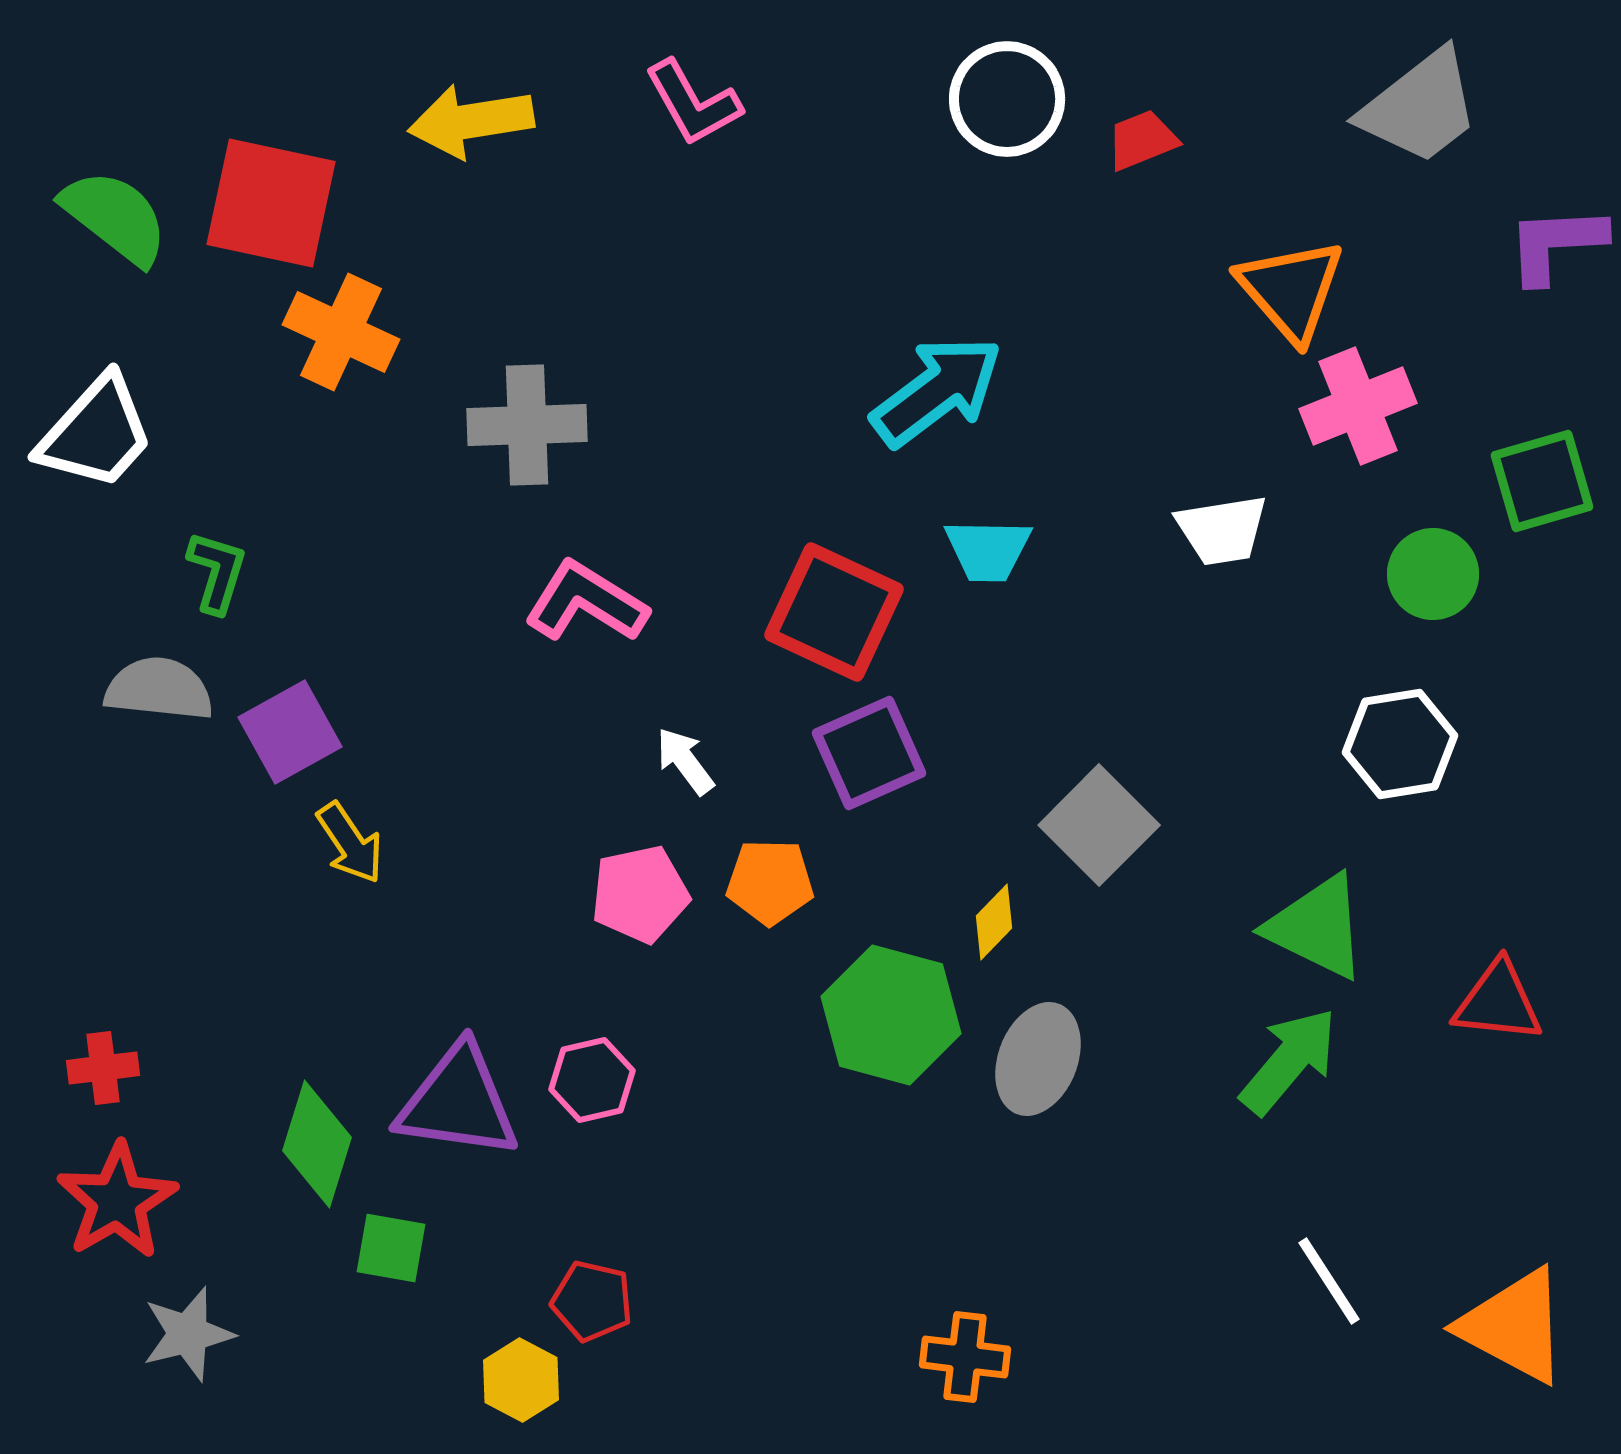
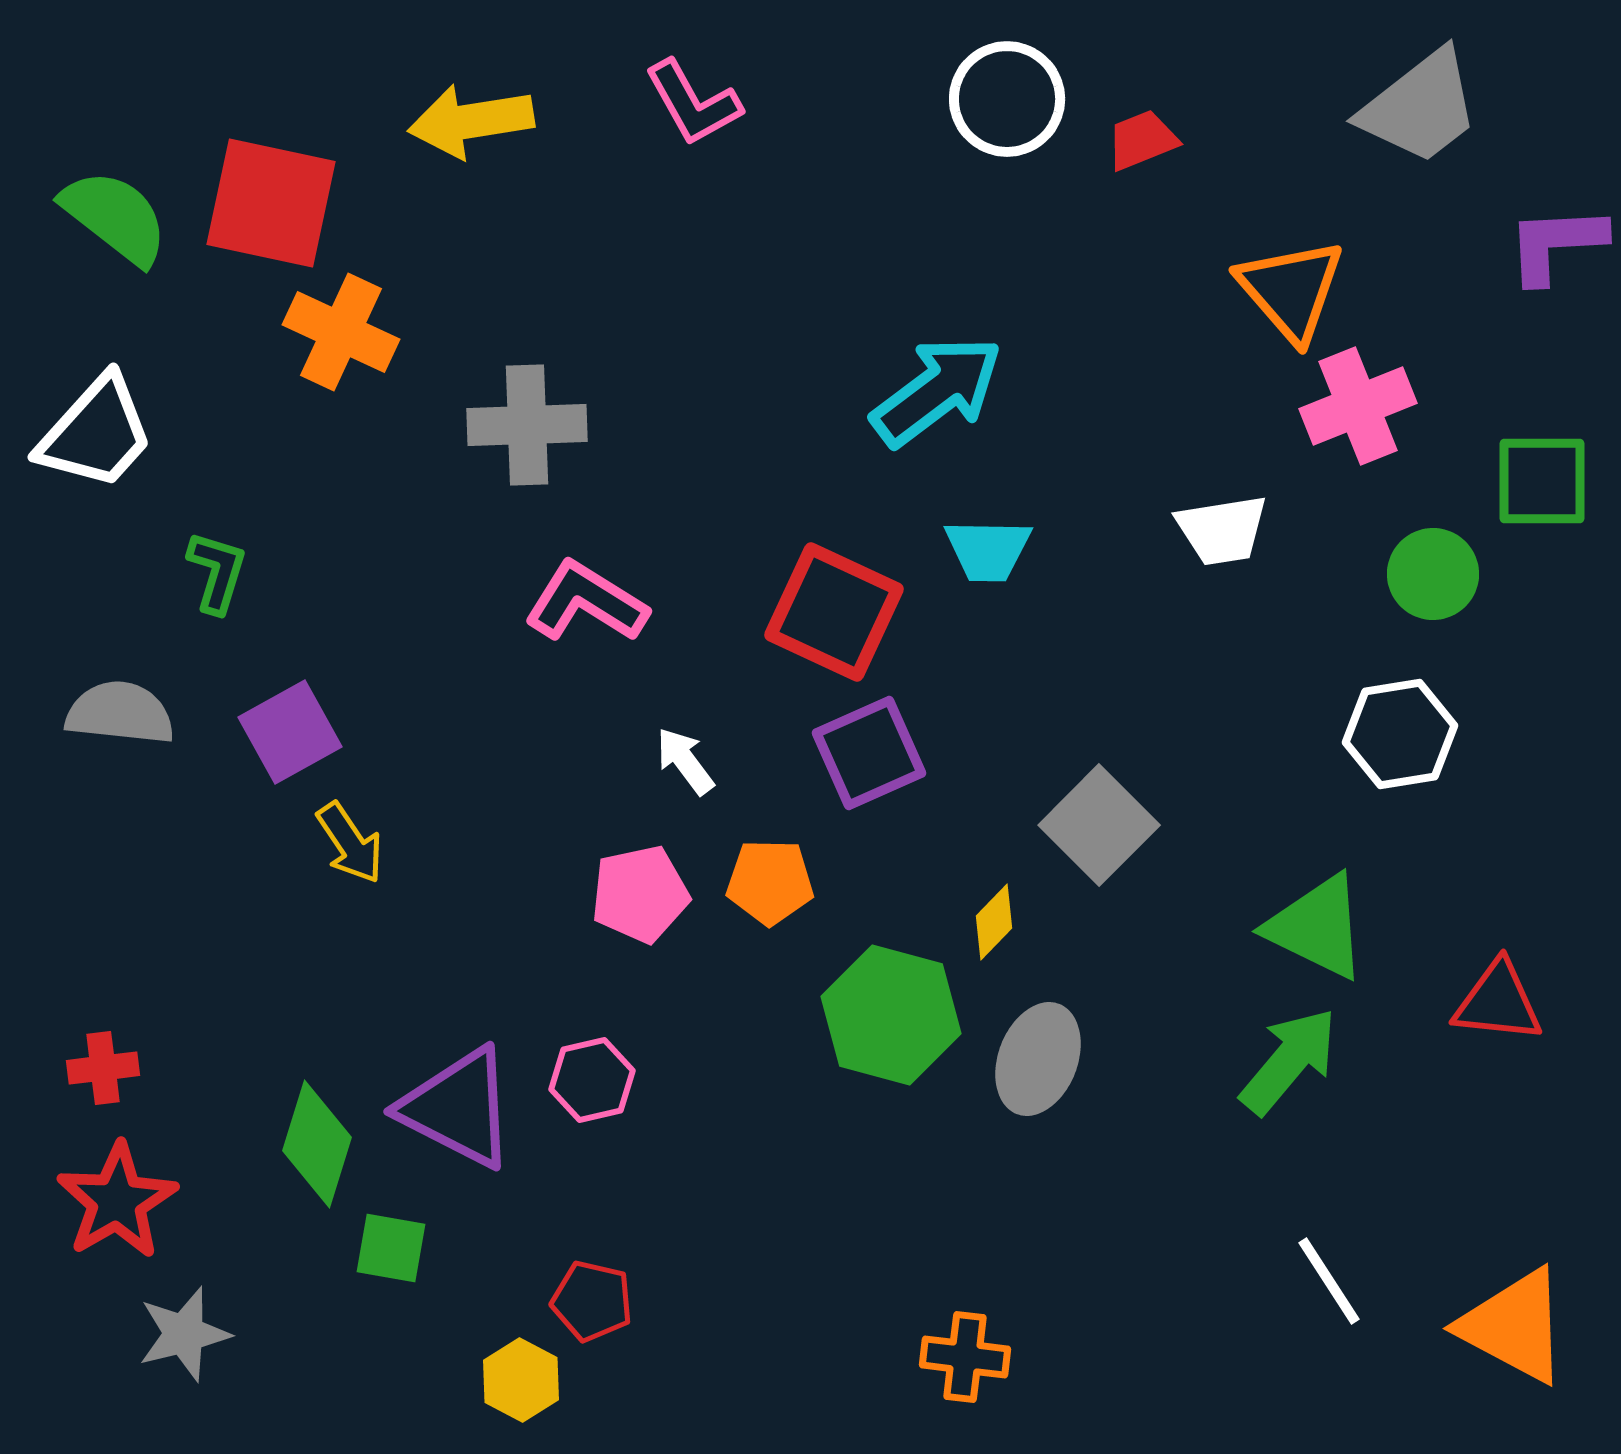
green square at (1542, 481): rotated 16 degrees clockwise
gray semicircle at (159, 689): moved 39 px left, 24 px down
white hexagon at (1400, 744): moved 10 px up
purple triangle at (458, 1102): moved 6 px down; rotated 19 degrees clockwise
gray star at (188, 1334): moved 4 px left
